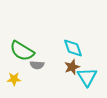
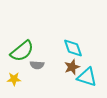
green semicircle: rotated 70 degrees counterclockwise
cyan triangle: rotated 40 degrees counterclockwise
